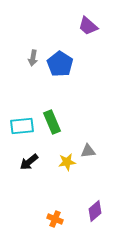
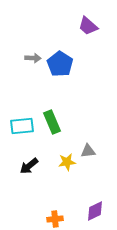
gray arrow: rotated 98 degrees counterclockwise
black arrow: moved 4 px down
purple diamond: rotated 15 degrees clockwise
orange cross: rotated 28 degrees counterclockwise
